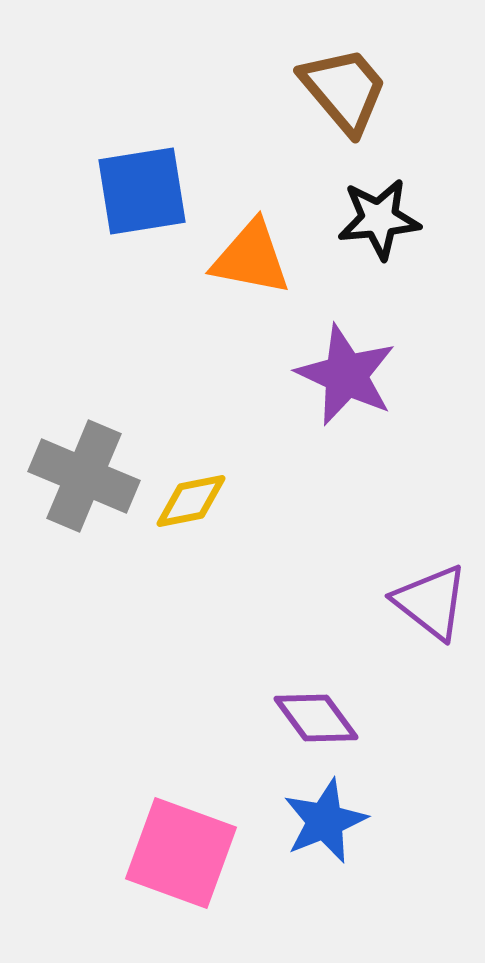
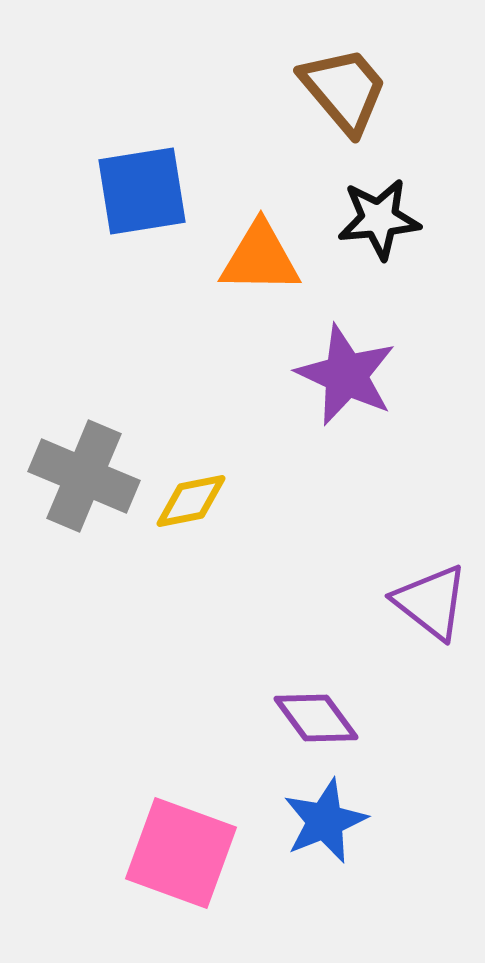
orange triangle: moved 9 px right; rotated 10 degrees counterclockwise
